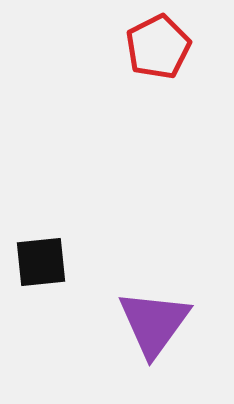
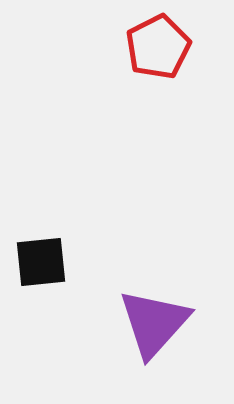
purple triangle: rotated 6 degrees clockwise
